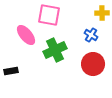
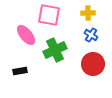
yellow cross: moved 14 px left
black rectangle: moved 9 px right
